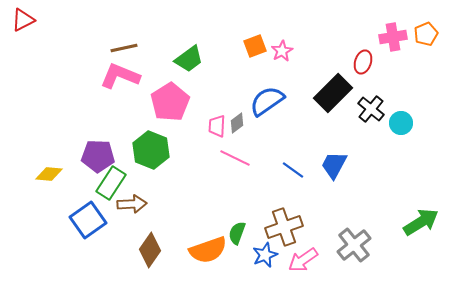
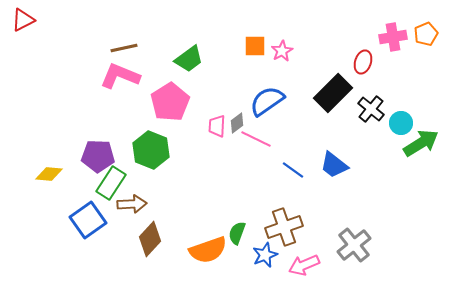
orange square: rotated 20 degrees clockwise
pink line: moved 21 px right, 19 px up
blue trapezoid: rotated 80 degrees counterclockwise
green arrow: moved 79 px up
brown diamond: moved 11 px up; rotated 8 degrees clockwise
pink arrow: moved 1 px right, 5 px down; rotated 12 degrees clockwise
